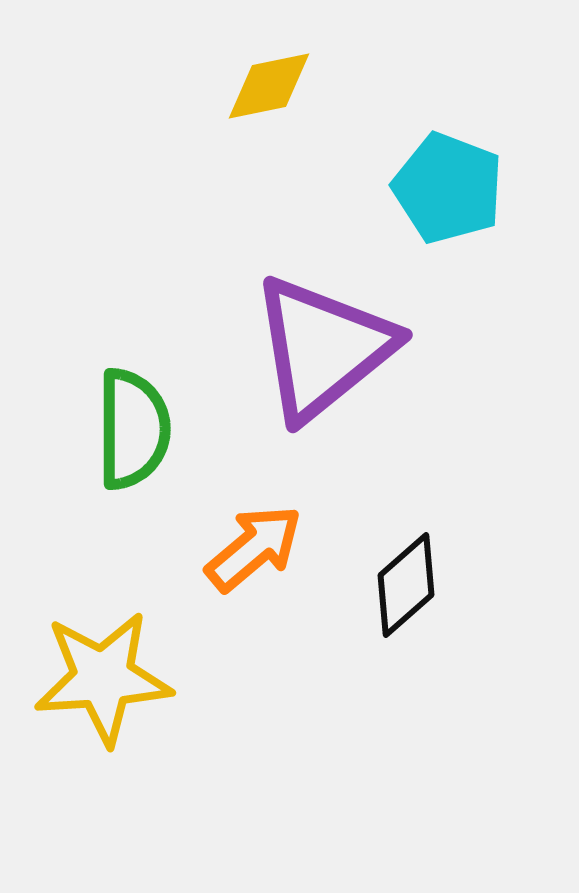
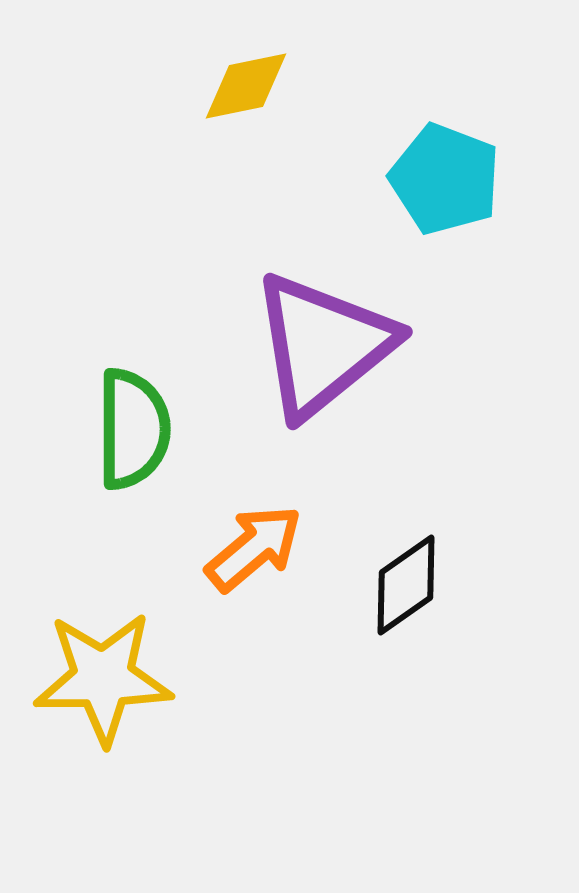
yellow diamond: moved 23 px left
cyan pentagon: moved 3 px left, 9 px up
purple triangle: moved 3 px up
black diamond: rotated 6 degrees clockwise
yellow star: rotated 3 degrees clockwise
